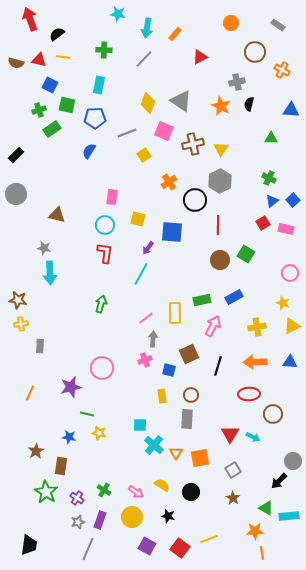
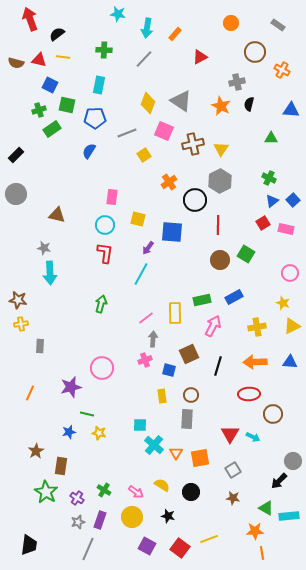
blue star at (69, 437): moved 5 px up; rotated 24 degrees counterclockwise
brown star at (233, 498): rotated 24 degrees counterclockwise
